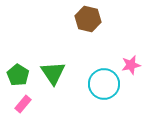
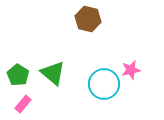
pink star: moved 5 px down
green triangle: rotated 16 degrees counterclockwise
